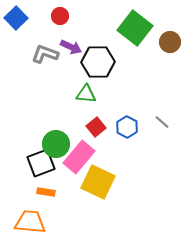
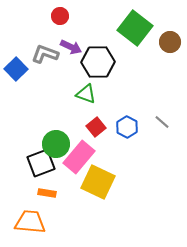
blue square: moved 51 px down
green triangle: rotated 15 degrees clockwise
orange rectangle: moved 1 px right, 1 px down
